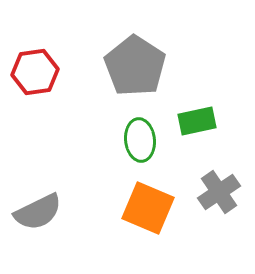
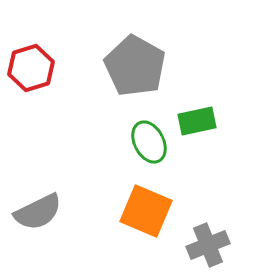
gray pentagon: rotated 4 degrees counterclockwise
red hexagon: moved 4 px left, 4 px up; rotated 9 degrees counterclockwise
green ellipse: moved 9 px right, 2 px down; rotated 21 degrees counterclockwise
gray cross: moved 11 px left, 53 px down; rotated 12 degrees clockwise
orange square: moved 2 px left, 3 px down
